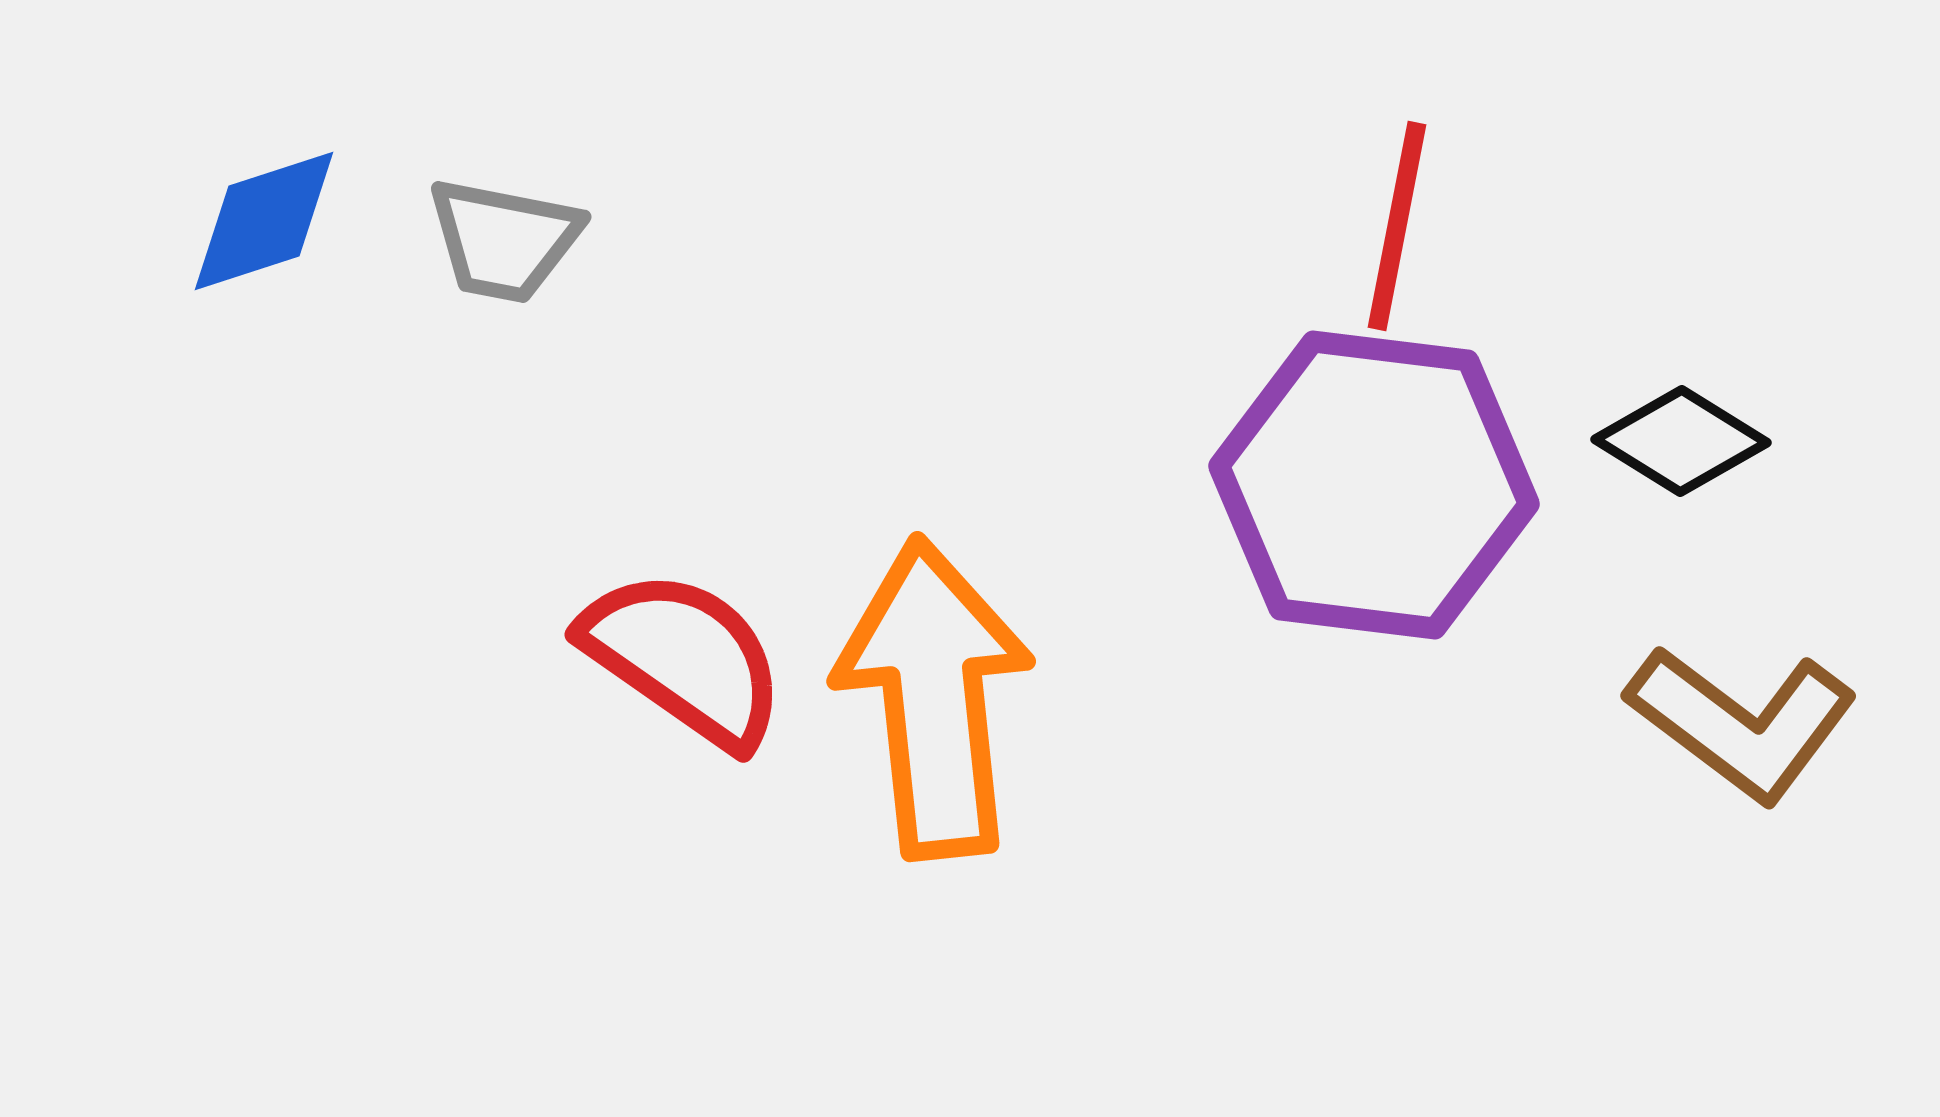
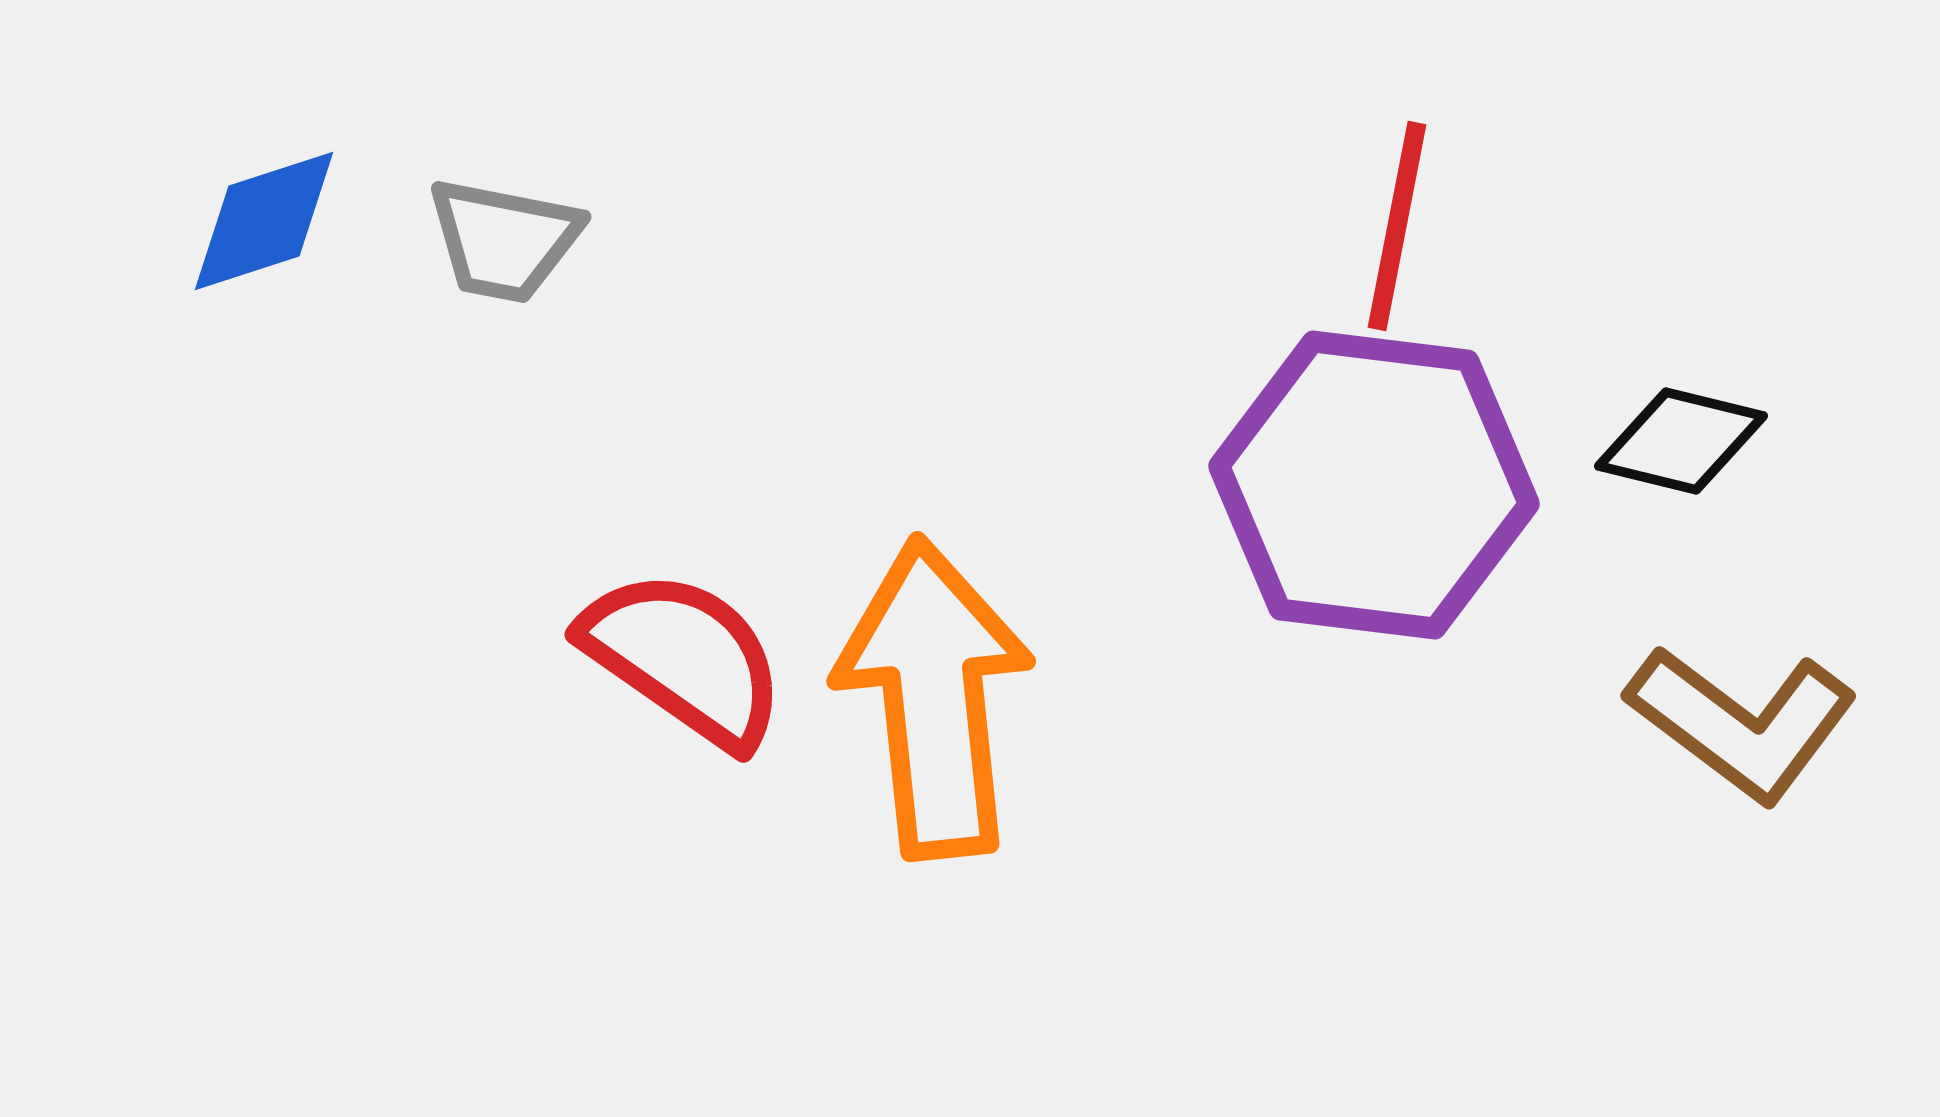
black diamond: rotated 18 degrees counterclockwise
